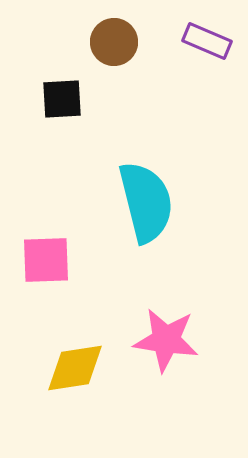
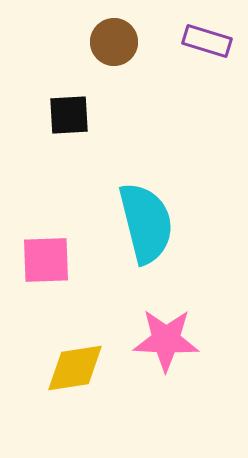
purple rectangle: rotated 6 degrees counterclockwise
black square: moved 7 px right, 16 px down
cyan semicircle: moved 21 px down
pink star: rotated 6 degrees counterclockwise
